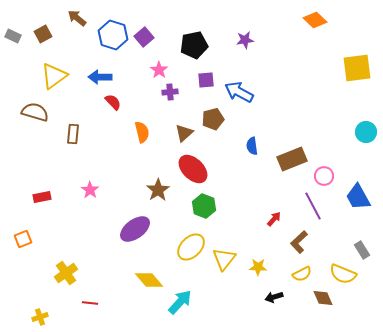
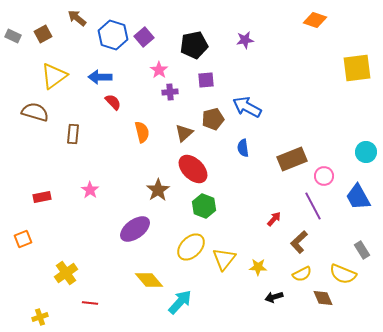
orange diamond at (315, 20): rotated 25 degrees counterclockwise
blue arrow at (239, 92): moved 8 px right, 15 px down
cyan circle at (366, 132): moved 20 px down
blue semicircle at (252, 146): moved 9 px left, 2 px down
